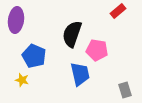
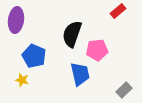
pink pentagon: rotated 15 degrees counterclockwise
gray rectangle: moved 1 px left; rotated 63 degrees clockwise
